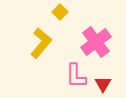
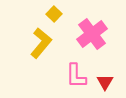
yellow square: moved 6 px left, 2 px down
pink cross: moved 4 px left, 8 px up
red triangle: moved 2 px right, 2 px up
